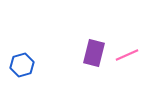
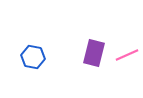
blue hexagon: moved 11 px right, 8 px up; rotated 25 degrees clockwise
